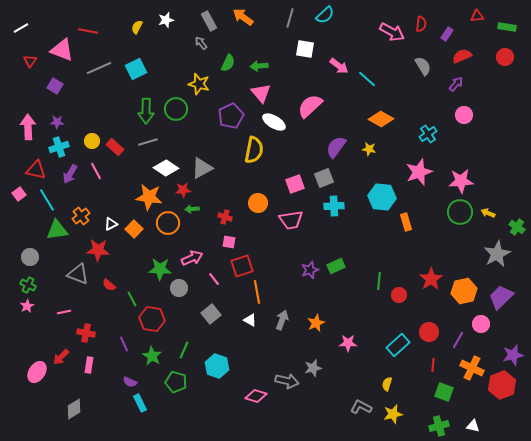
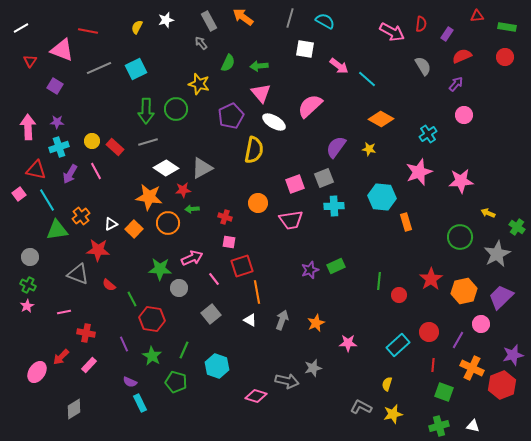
cyan semicircle at (325, 15): moved 6 px down; rotated 108 degrees counterclockwise
green circle at (460, 212): moved 25 px down
pink rectangle at (89, 365): rotated 35 degrees clockwise
